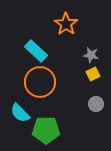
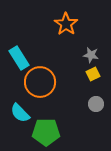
cyan rectangle: moved 17 px left, 7 px down; rotated 15 degrees clockwise
green pentagon: moved 2 px down
